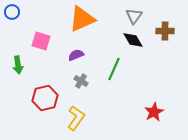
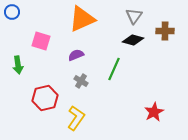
black diamond: rotated 45 degrees counterclockwise
